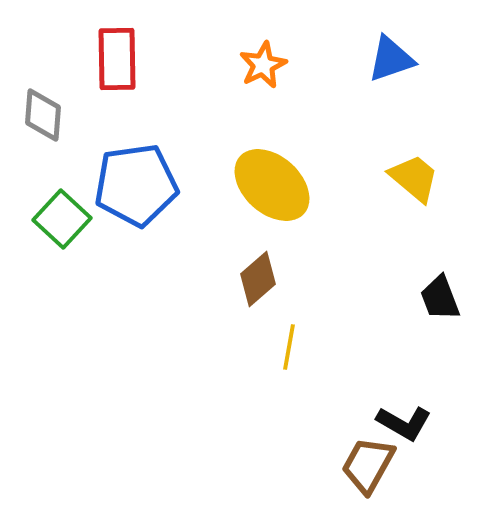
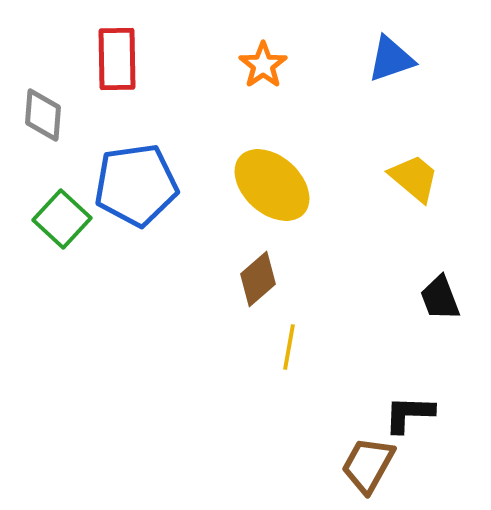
orange star: rotated 9 degrees counterclockwise
black L-shape: moved 5 px right, 9 px up; rotated 152 degrees clockwise
